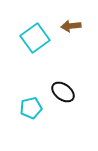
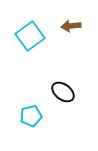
cyan square: moved 5 px left, 2 px up
cyan pentagon: moved 8 px down
